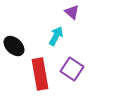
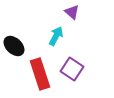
red rectangle: rotated 8 degrees counterclockwise
